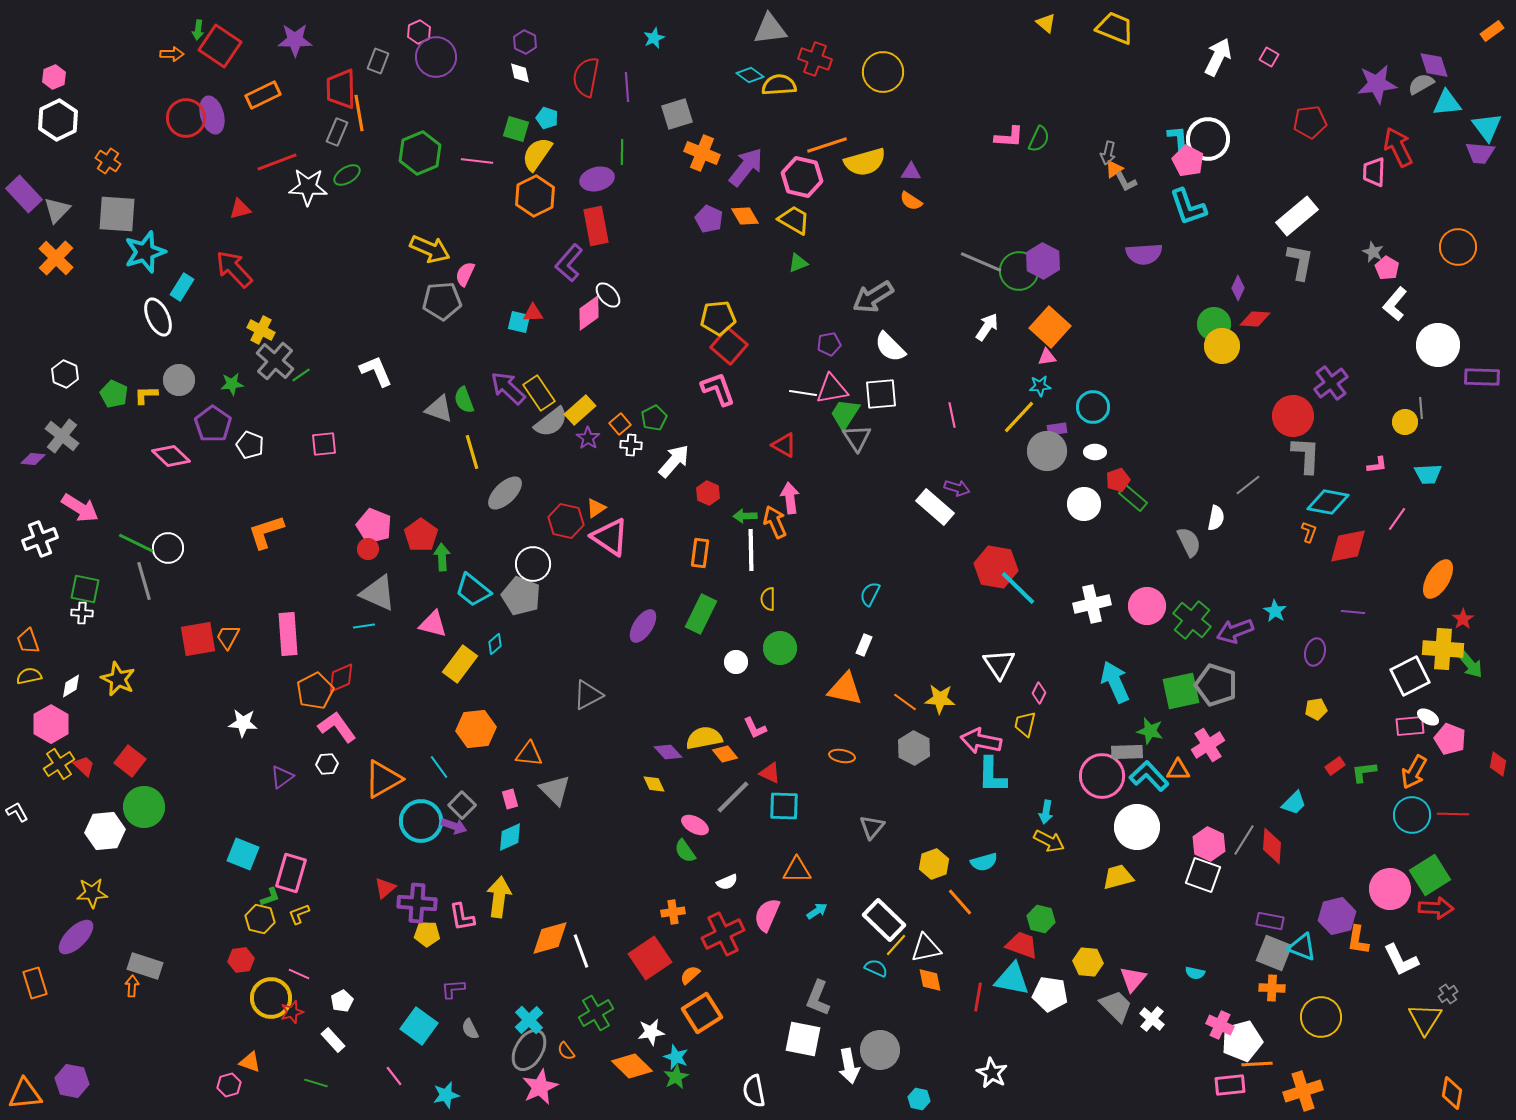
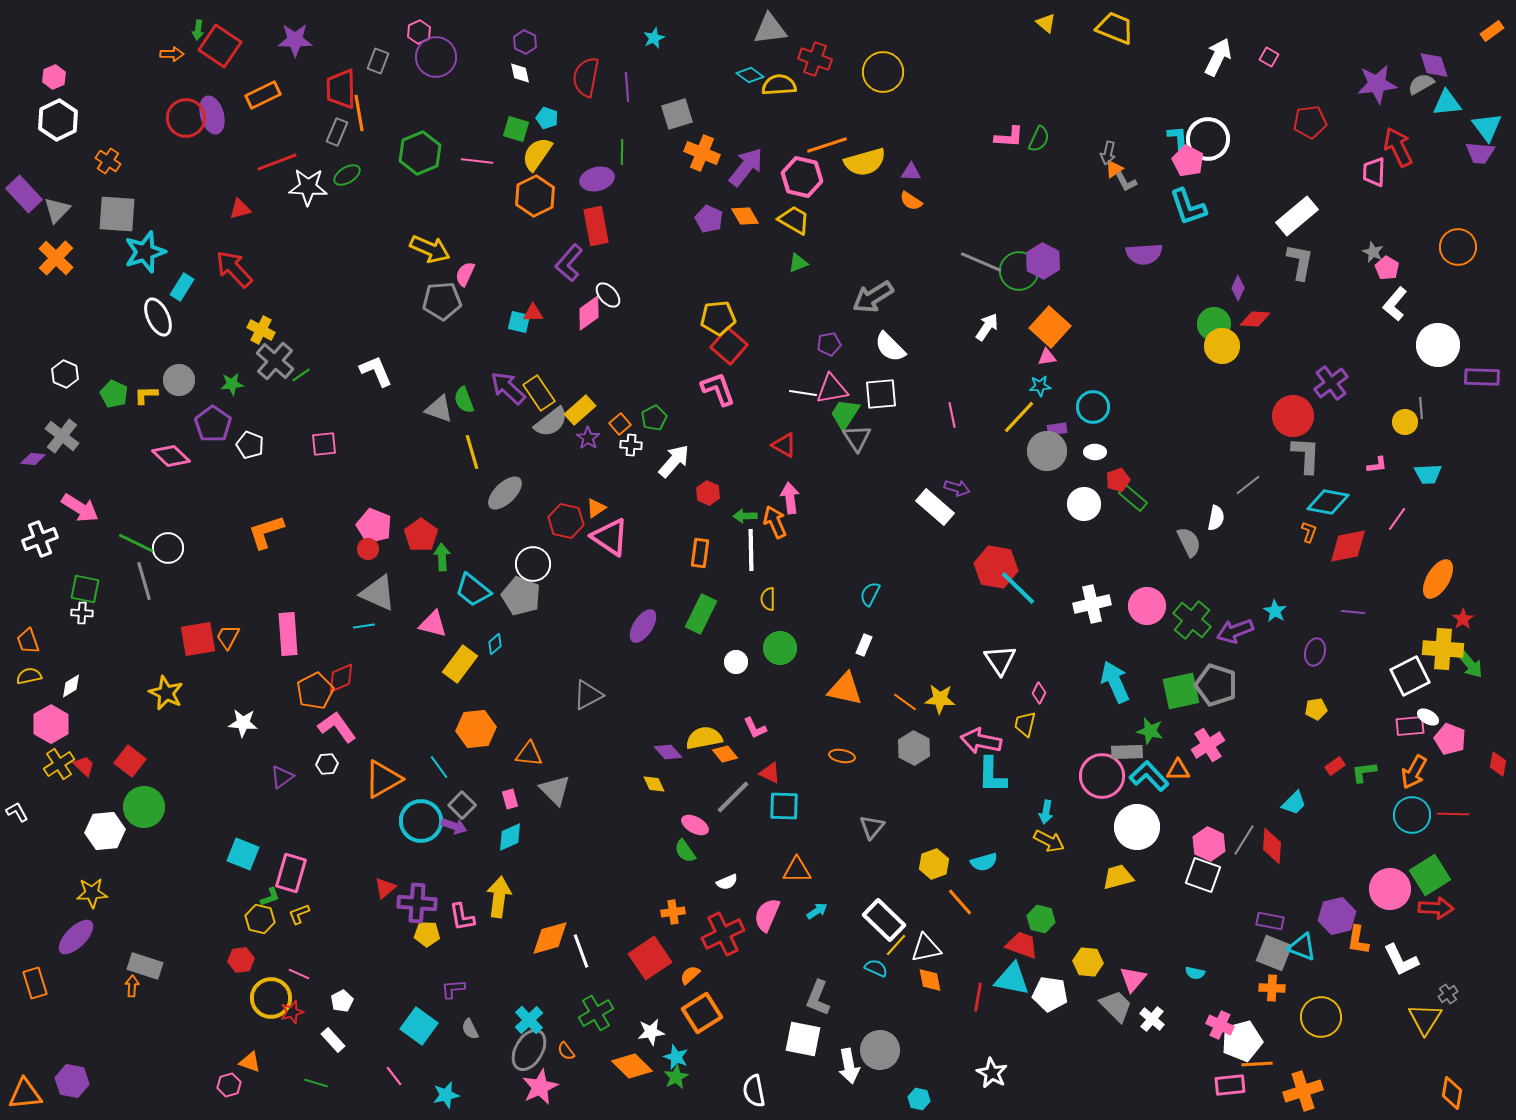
white triangle at (999, 664): moved 1 px right, 4 px up
yellow star at (118, 679): moved 48 px right, 14 px down
